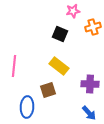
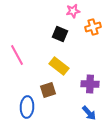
pink line: moved 3 px right, 11 px up; rotated 35 degrees counterclockwise
